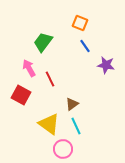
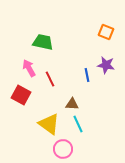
orange square: moved 26 px right, 9 px down
green trapezoid: rotated 65 degrees clockwise
blue line: moved 2 px right, 29 px down; rotated 24 degrees clockwise
brown triangle: rotated 40 degrees clockwise
cyan line: moved 2 px right, 2 px up
